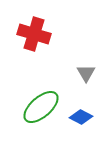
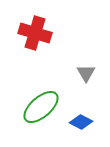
red cross: moved 1 px right, 1 px up
blue diamond: moved 5 px down
